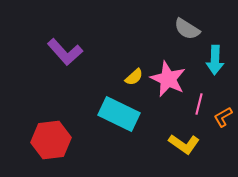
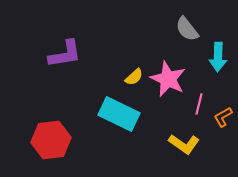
gray semicircle: rotated 20 degrees clockwise
purple L-shape: moved 2 px down; rotated 57 degrees counterclockwise
cyan arrow: moved 3 px right, 3 px up
